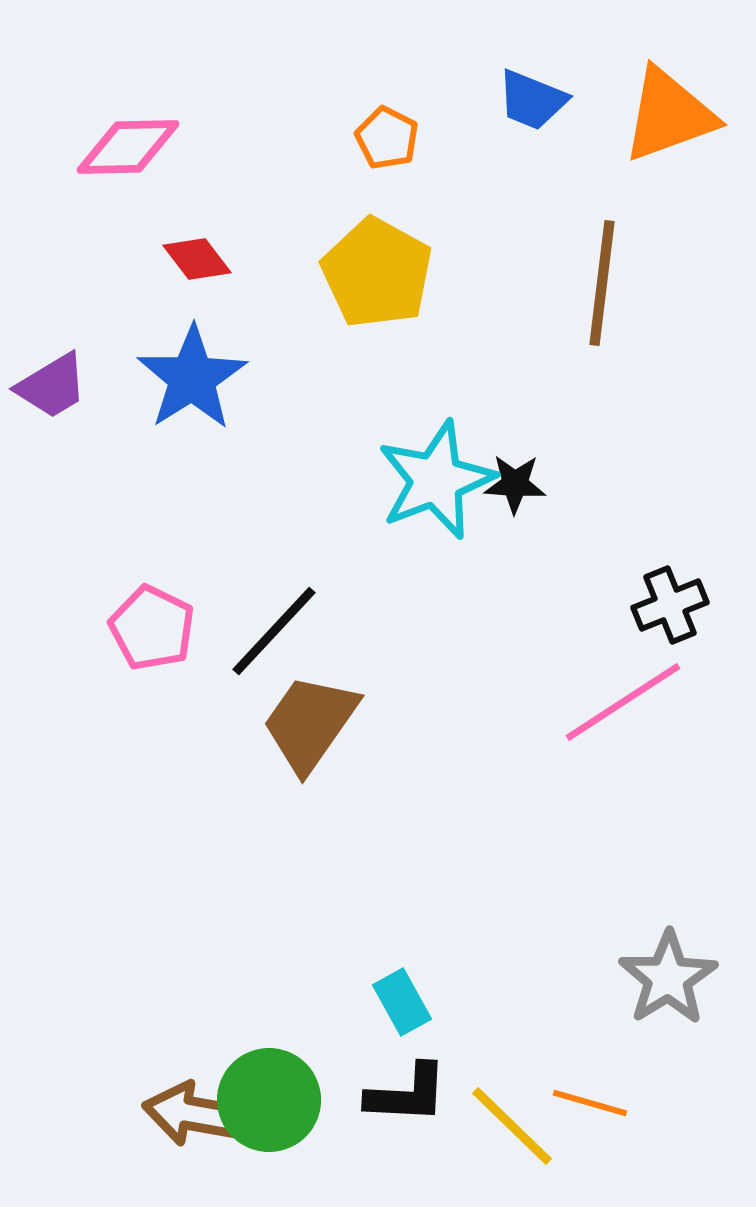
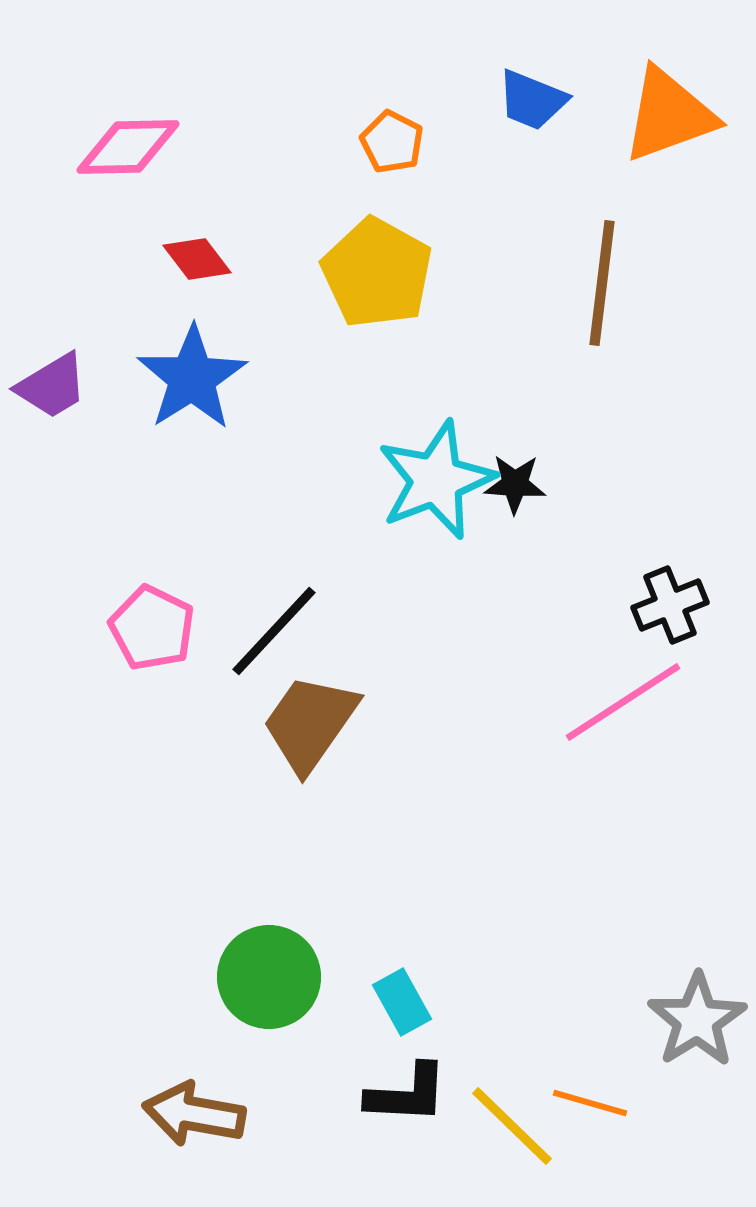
orange pentagon: moved 5 px right, 4 px down
gray star: moved 29 px right, 42 px down
green circle: moved 123 px up
